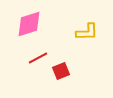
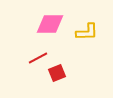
pink diamond: moved 21 px right; rotated 16 degrees clockwise
red square: moved 4 px left, 2 px down
